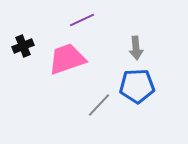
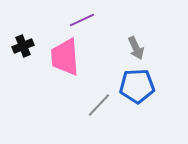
gray arrow: rotated 20 degrees counterclockwise
pink trapezoid: moved 2 px left, 2 px up; rotated 75 degrees counterclockwise
